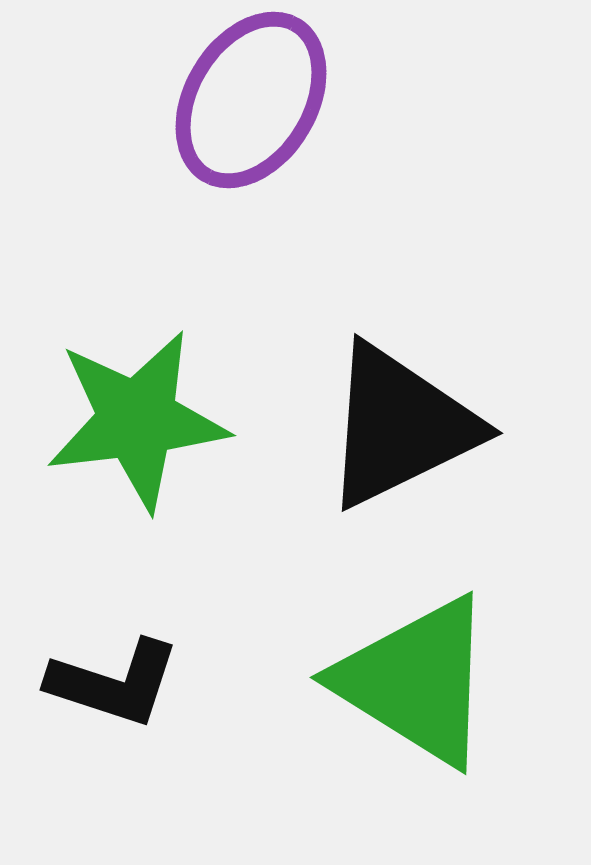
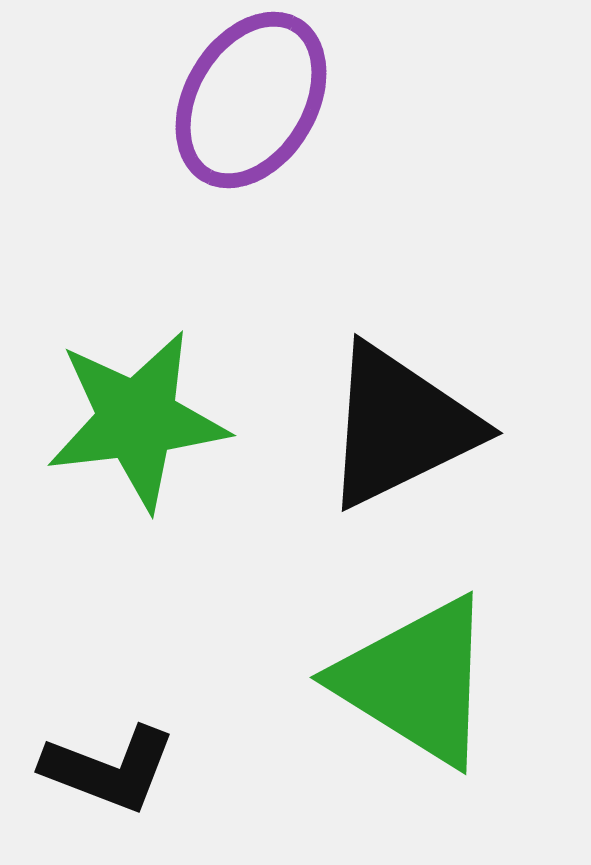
black L-shape: moved 5 px left, 86 px down; rotated 3 degrees clockwise
